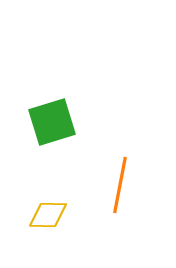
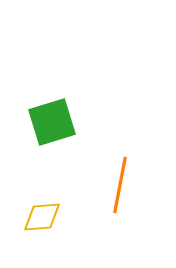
yellow diamond: moved 6 px left, 2 px down; rotated 6 degrees counterclockwise
